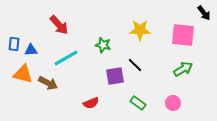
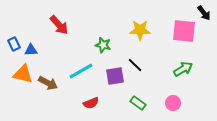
pink square: moved 1 px right, 4 px up
blue rectangle: rotated 32 degrees counterclockwise
cyan line: moved 15 px right, 13 px down
